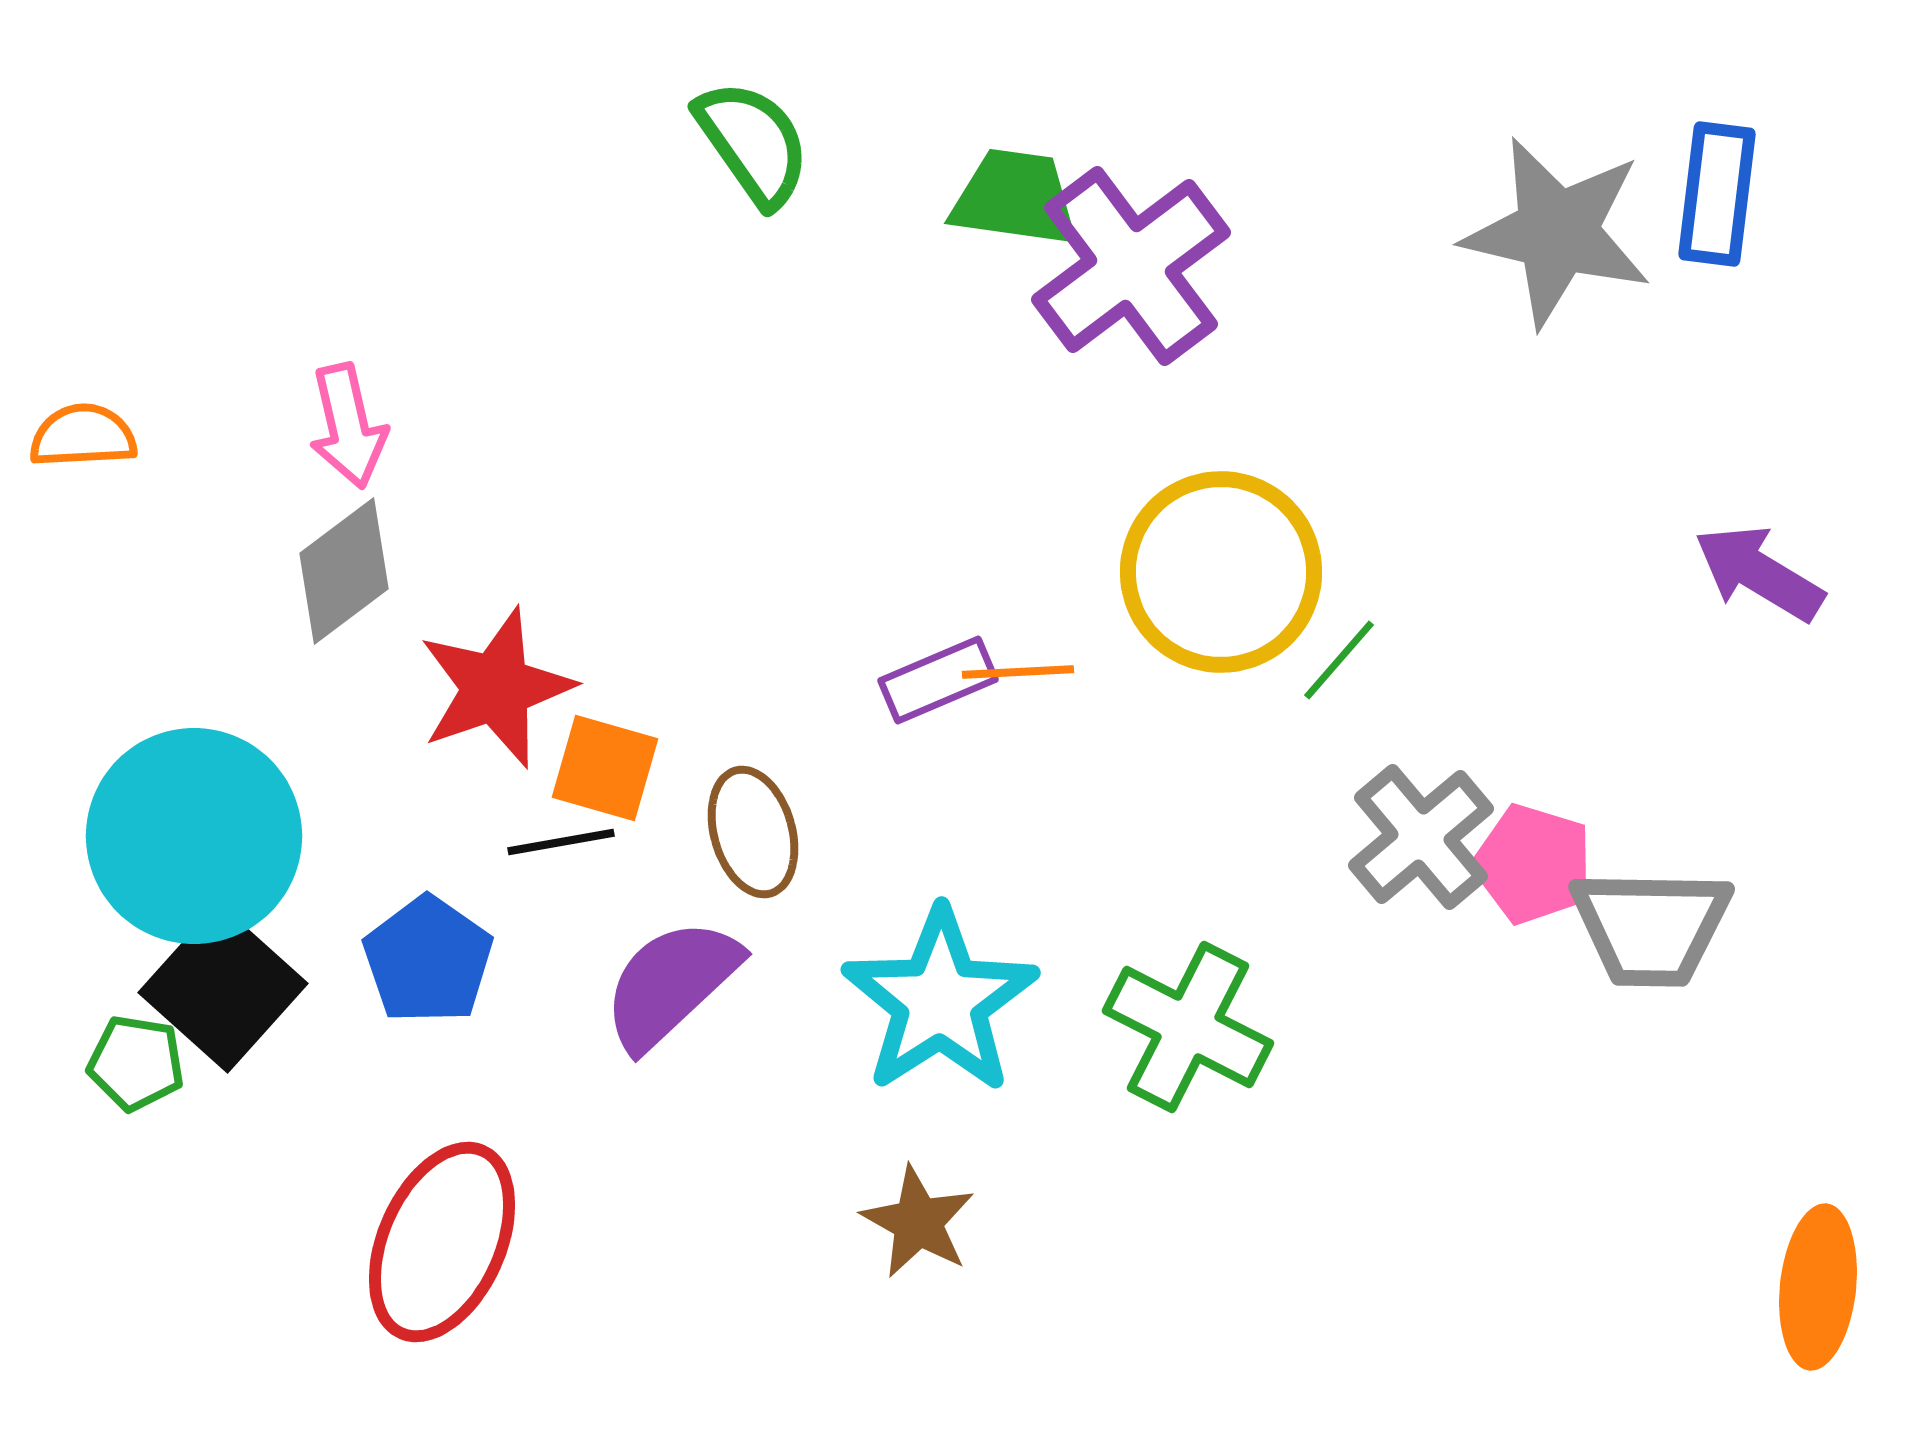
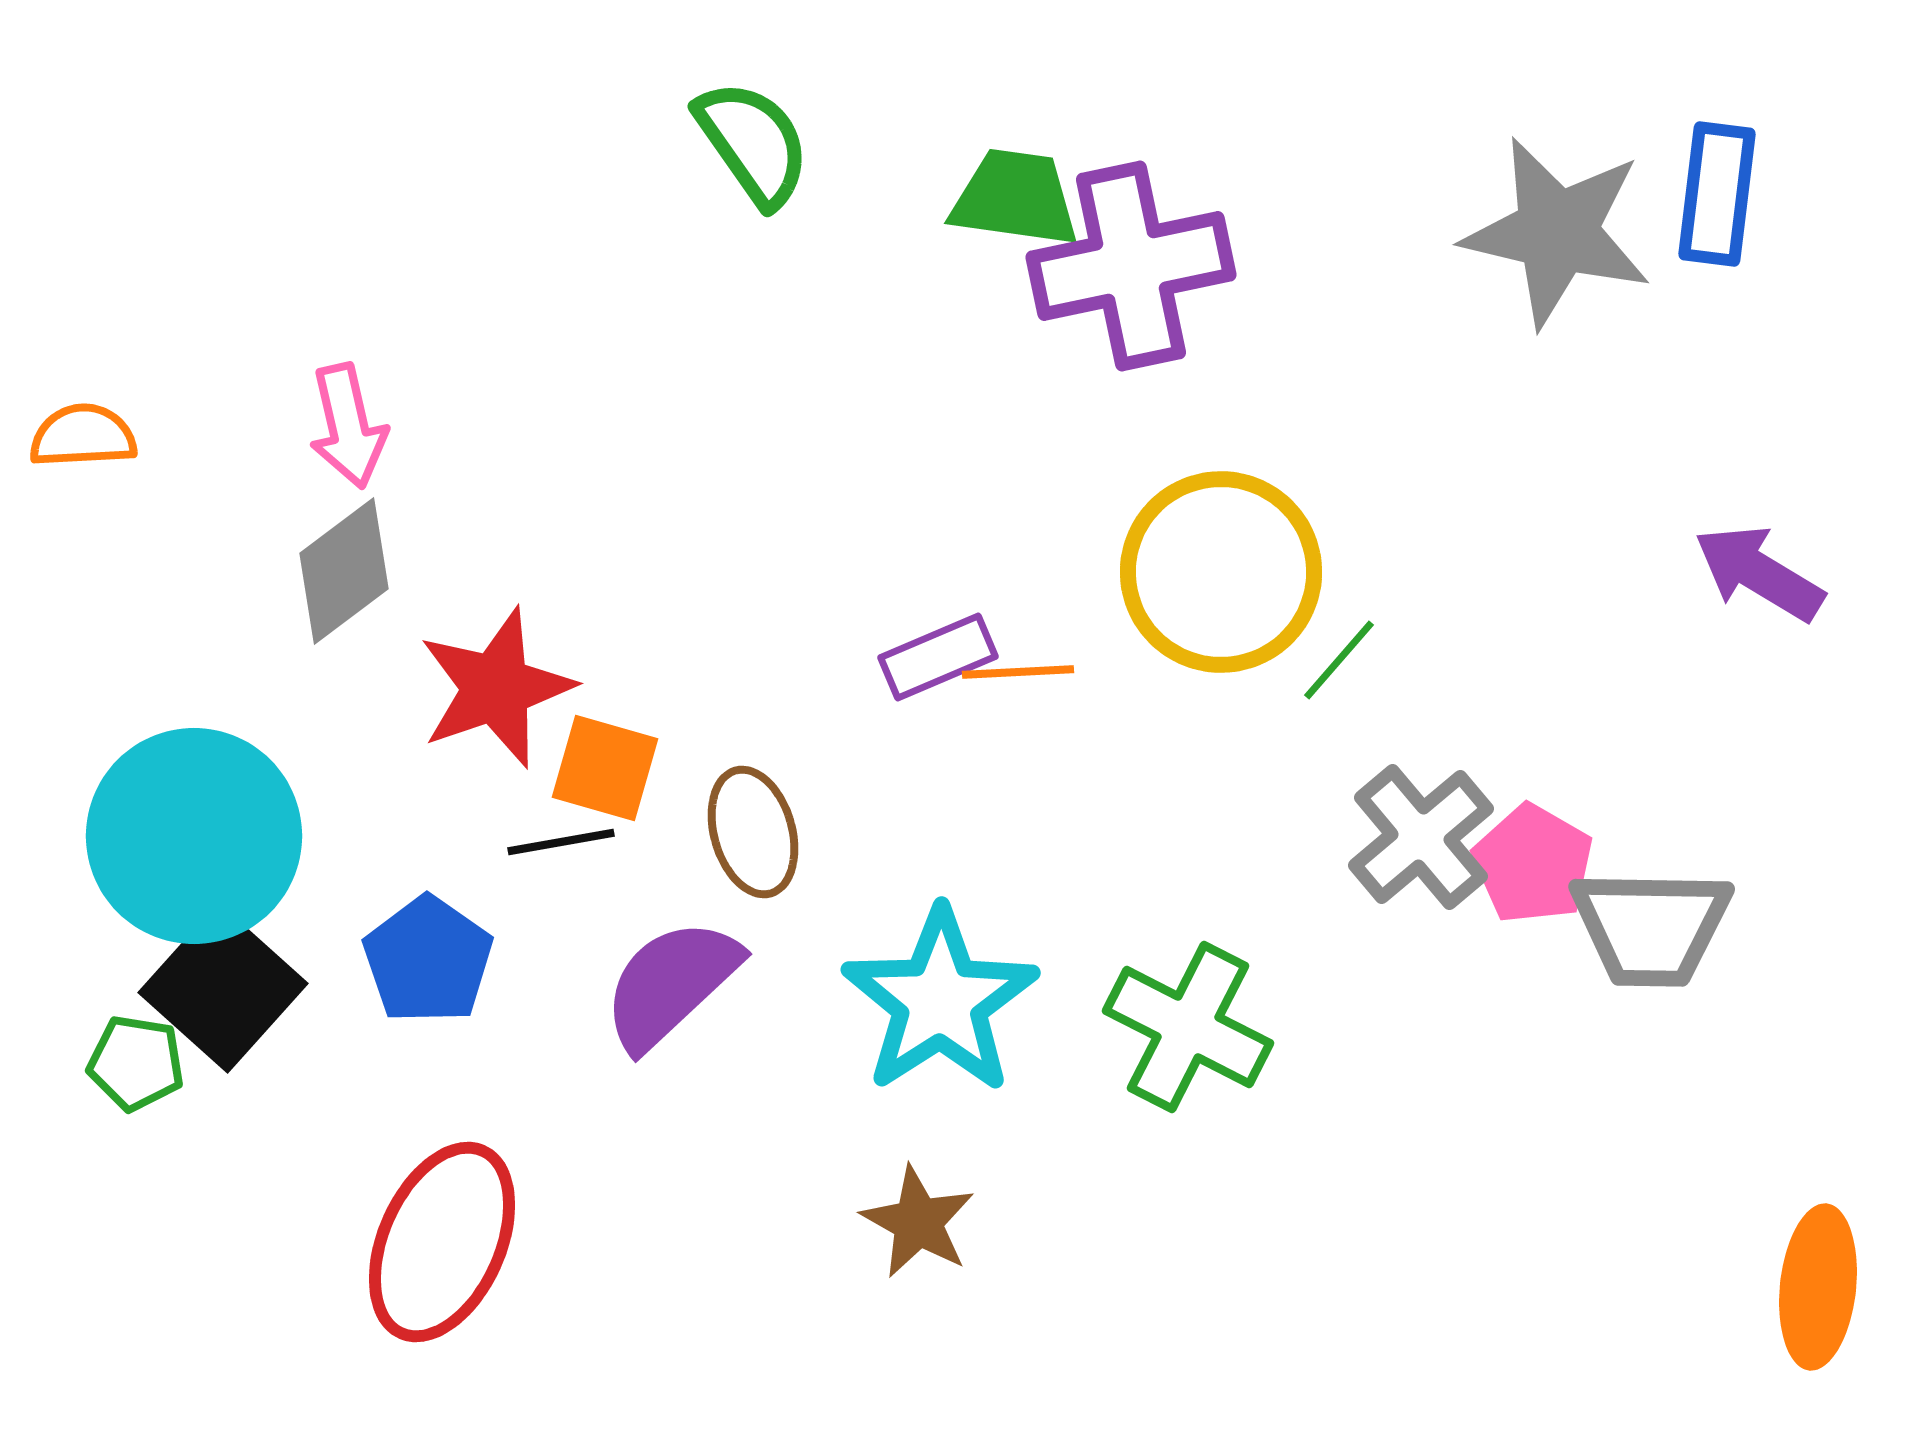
purple cross: rotated 25 degrees clockwise
purple rectangle: moved 23 px up
pink pentagon: rotated 13 degrees clockwise
